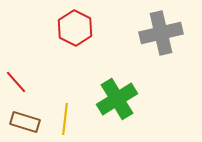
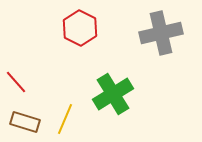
red hexagon: moved 5 px right
green cross: moved 4 px left, 5 px up
yellow line: rotated 16 degrees clockwise
